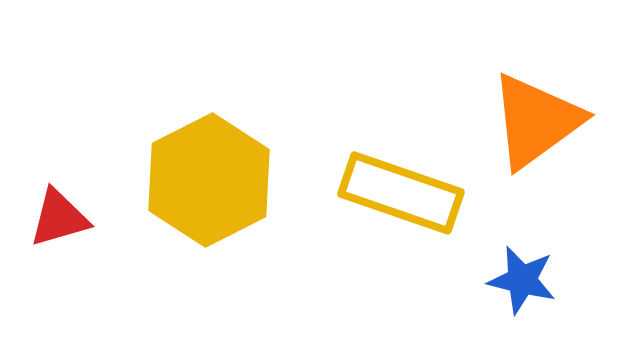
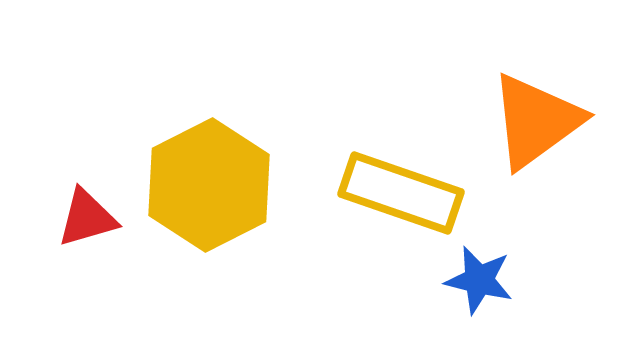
yellow hexagon: moved 5 px down
red triangle: moved 28 px right
blue star: moved 43 px left
